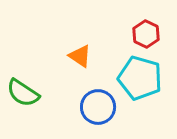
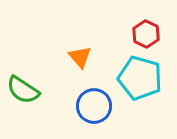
orange triangle: moved 1 px down; rotated 15 degrees clockwise
green semicircle: moved 3 px up
blue circle: moved 4 px left, 1 px up
